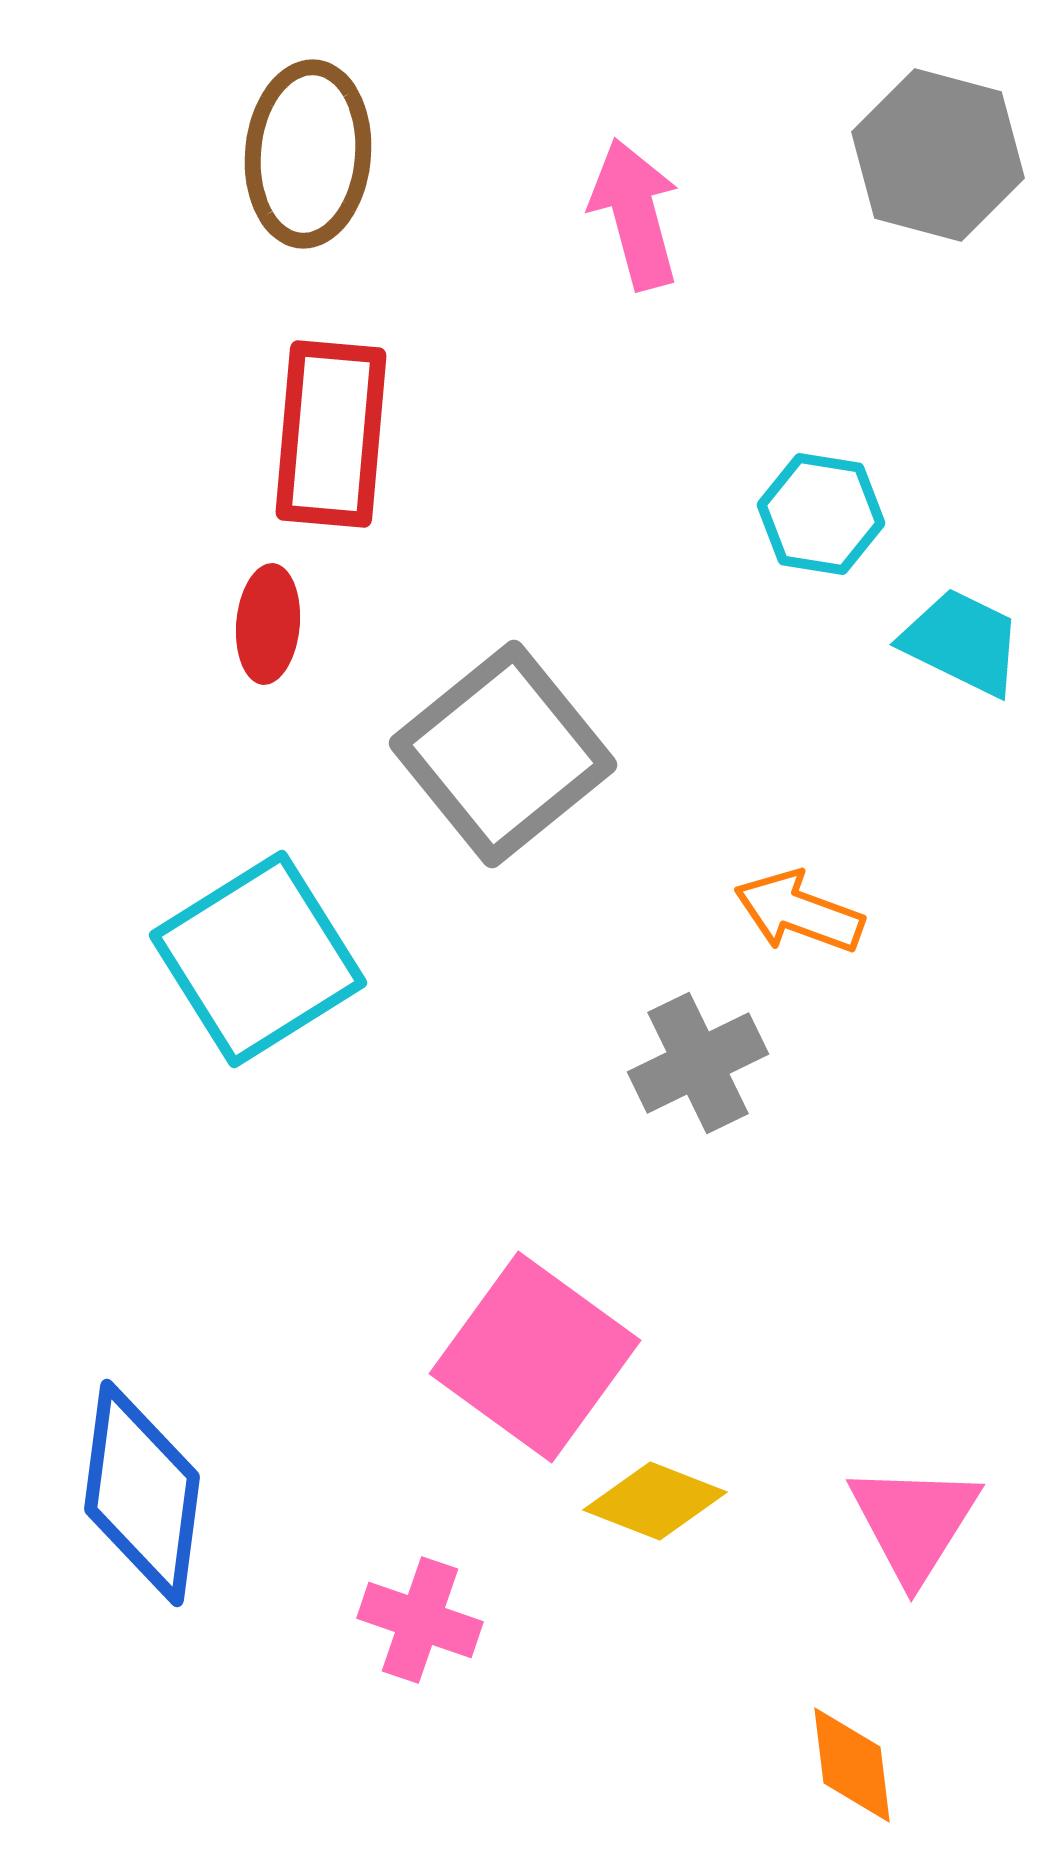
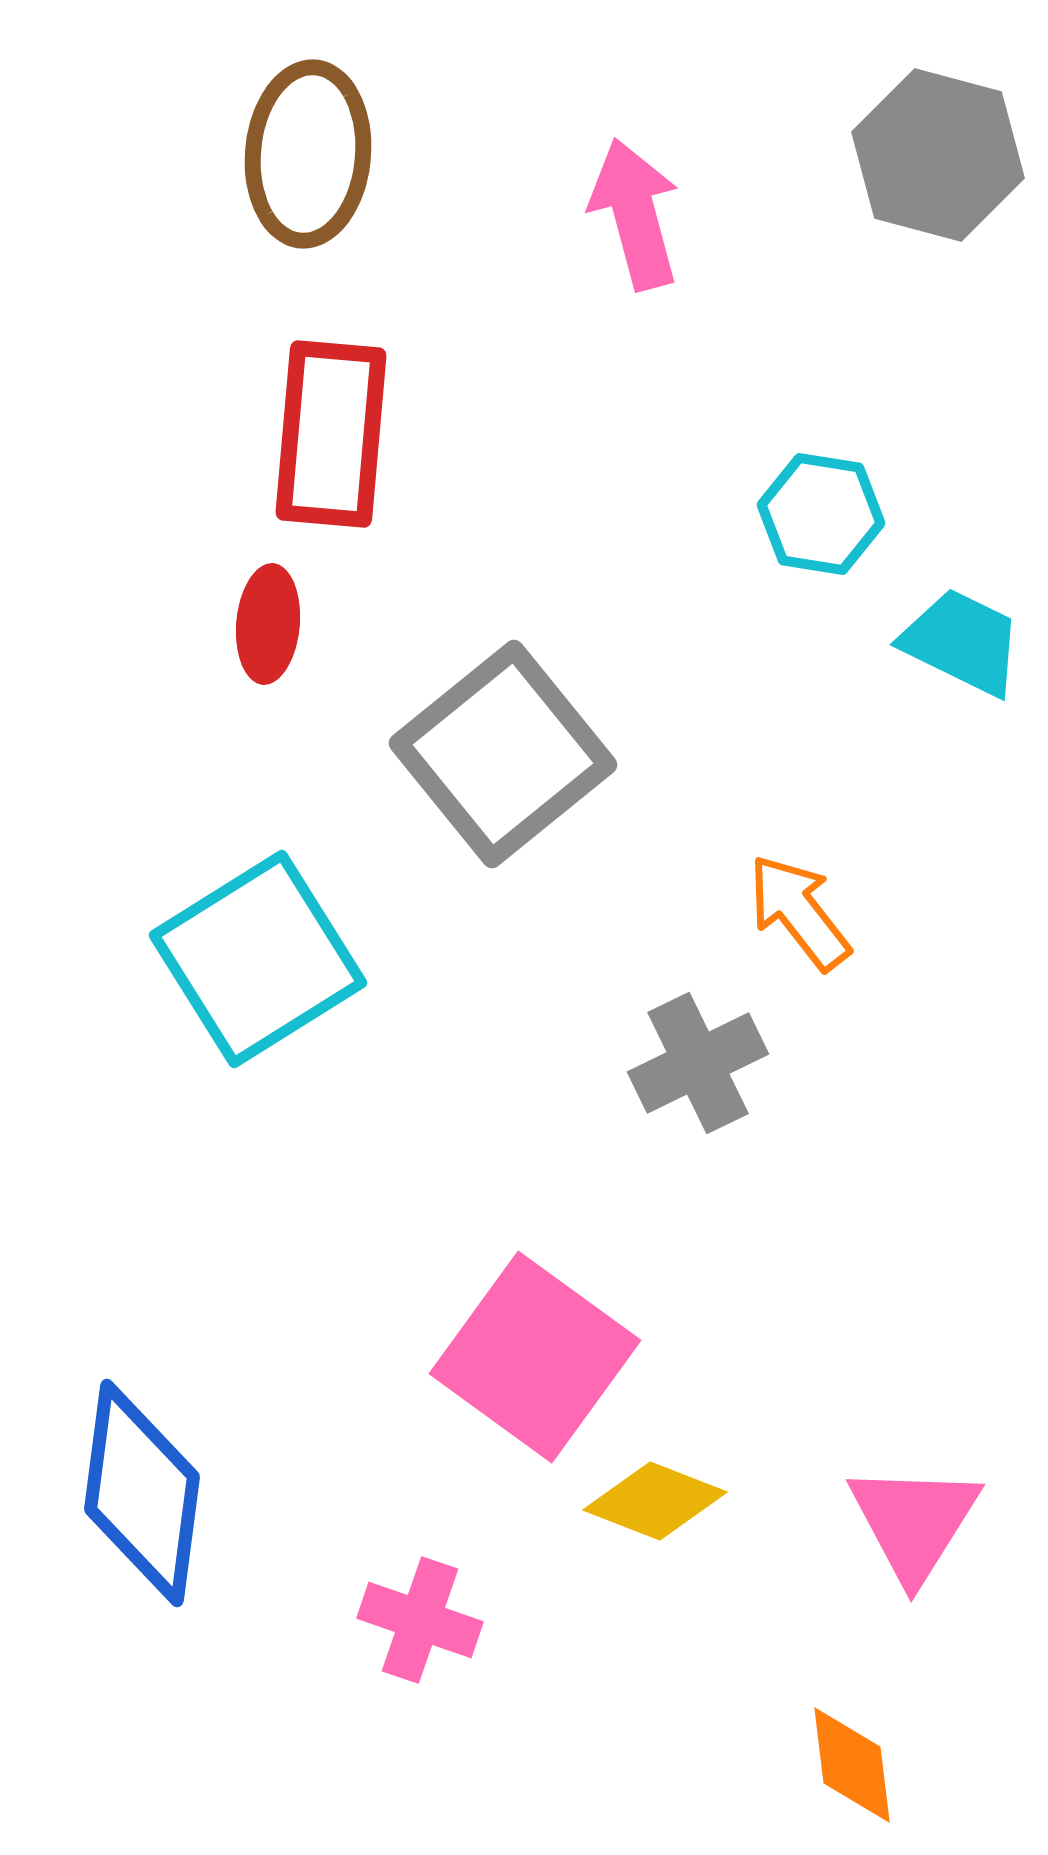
orange arrow: rotated 32 degrees clockwise
